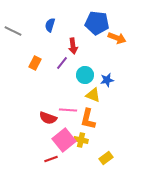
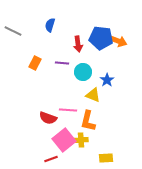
blue pentagon: moved 4 px right, 15 px down
orange arrow: moved 1 px right, 3 px down
red arrow: moved 5 px right, 2 px up
purple line: rotated 56 degrees clockwise
cyan circle: moved 2 px left, 3 px up
blue star: rotated 24 degrees counterclockwise
orange L-shape: moved 2 px down
yellow cross: rotated 16 degrees counterclockwise
yellow rectangle: rotated 32 degrees clockwise
